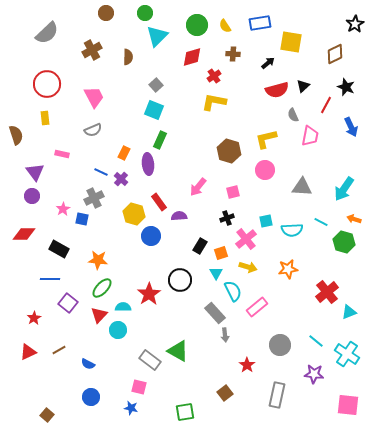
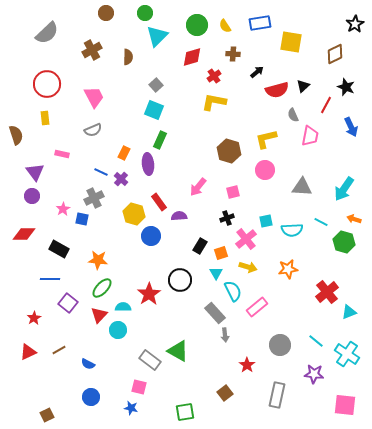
black arrow at (268, 63): moved 11 px left, 9 px down
pink square at (348, 405): moved 3 px left
brown square at (47, 415): rotated 24 degrees clockwise
